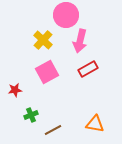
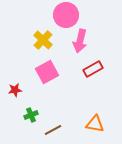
red rectangle: moved 5 px right
